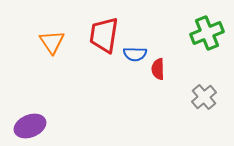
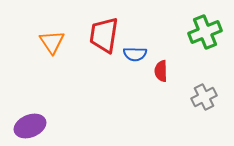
green cross: moved 2 px left, 1 px up
red semicircle: moved 3 px right, 2 px down
gray cross: rotated 15 degrees clockwise
